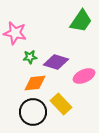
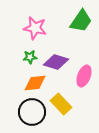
pink star: moved 20 px right, 5 px up
pink ellipse: rotated 45 degrees counterclockwise
black circle: moved 1 px left
